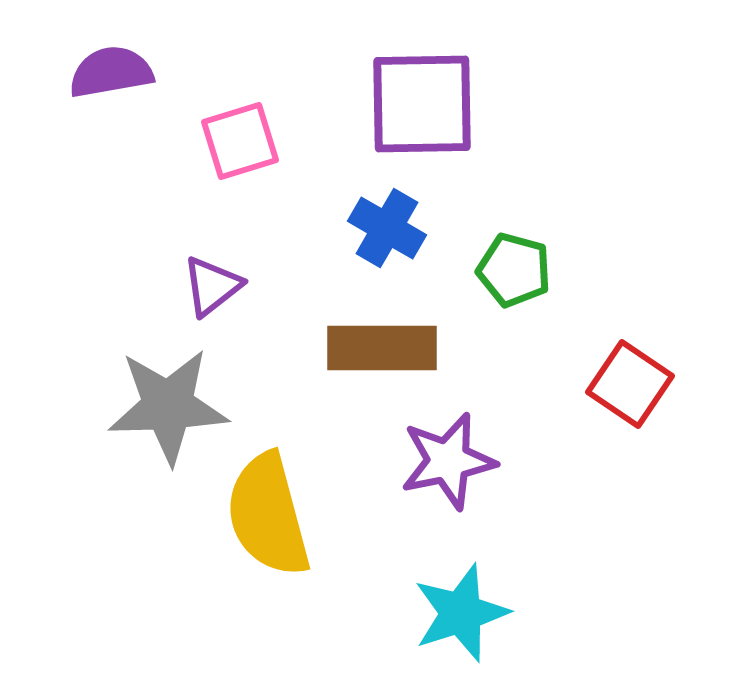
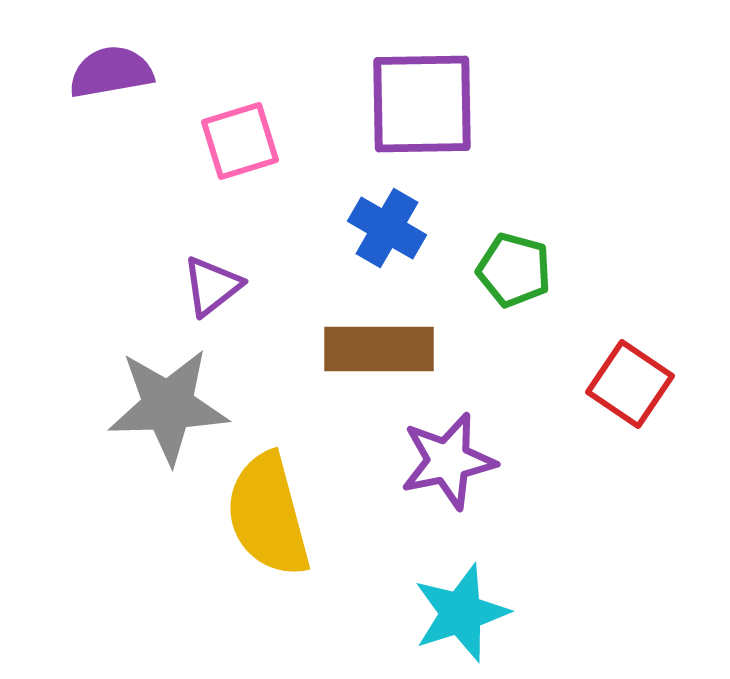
brown rectangle: moved 3 px left, 1 px down
